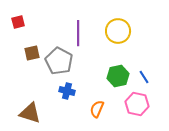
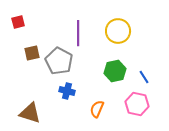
green hexagon: moved 3 px left, 5 px up
